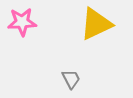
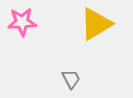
yellow triangle: rotated 6 degrees counterclockwise
